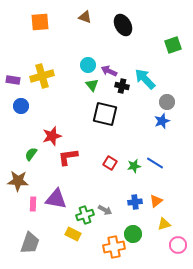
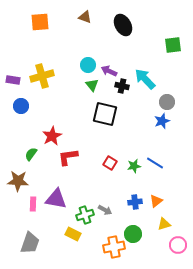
green square: rotated 12 degrees clockwise
red star: rotated 12 degrees counterclockwise
